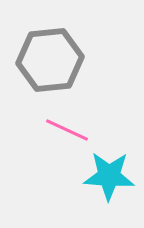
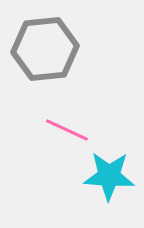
gray hexagon: moved 5 px left, 11 px up
